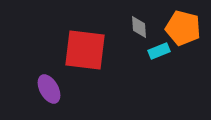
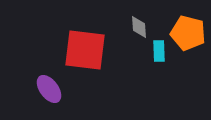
orange pentagon: moved 5 px right, 5 px down
cyan rectangle: rotated 70 degrees counterclockwise
purple ellipse: rotated 8 degrees counterclockwise
